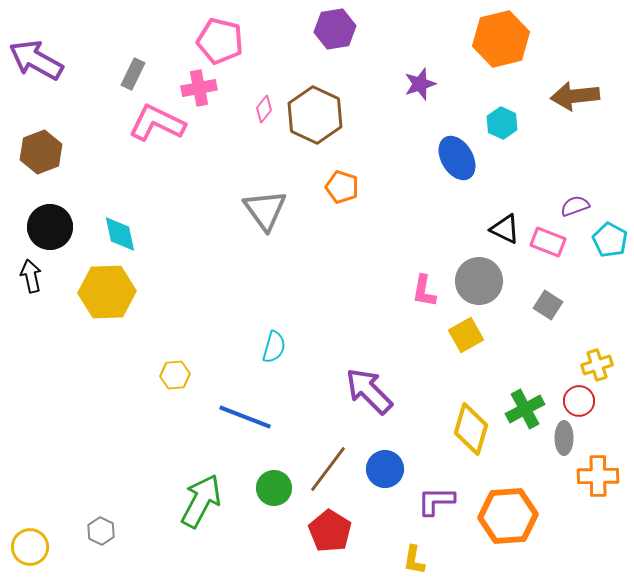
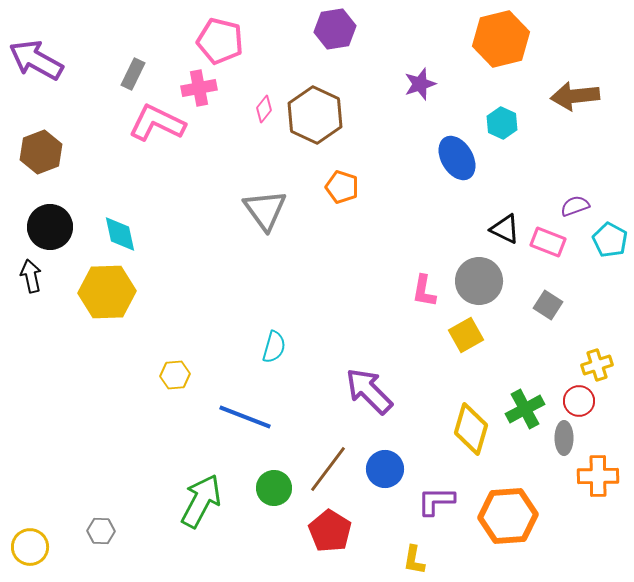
gray hexagon at (101, 531): rotated 24 degrees counterclockwise
